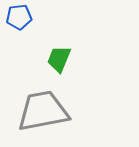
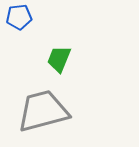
gray trapezoid: rotated 4 degrees counterclockwise
